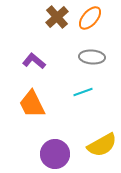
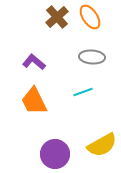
orange ellipse: moved 1 px up; rotated 75 degrees counterclockwise
purple L-shape: moved 1 px down
orange trapezoid: moved 2 px right, 3 px up
